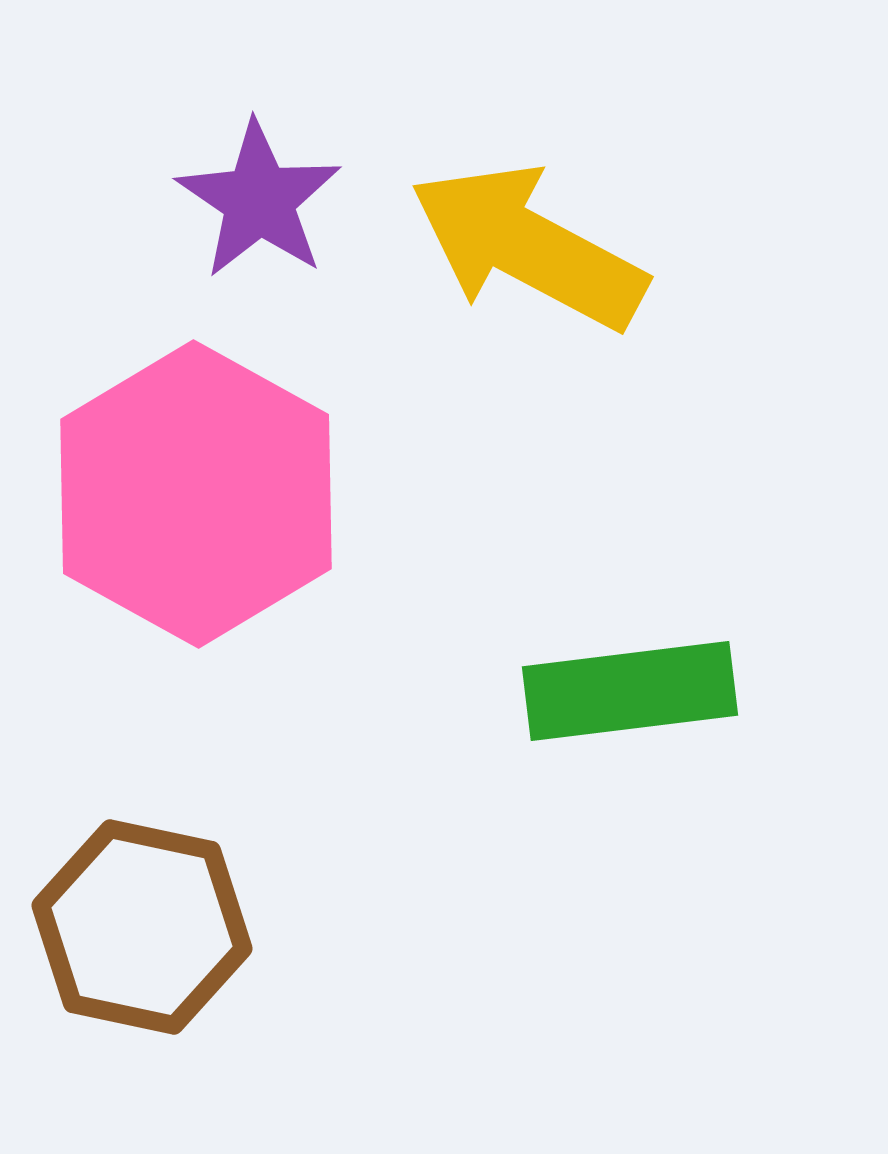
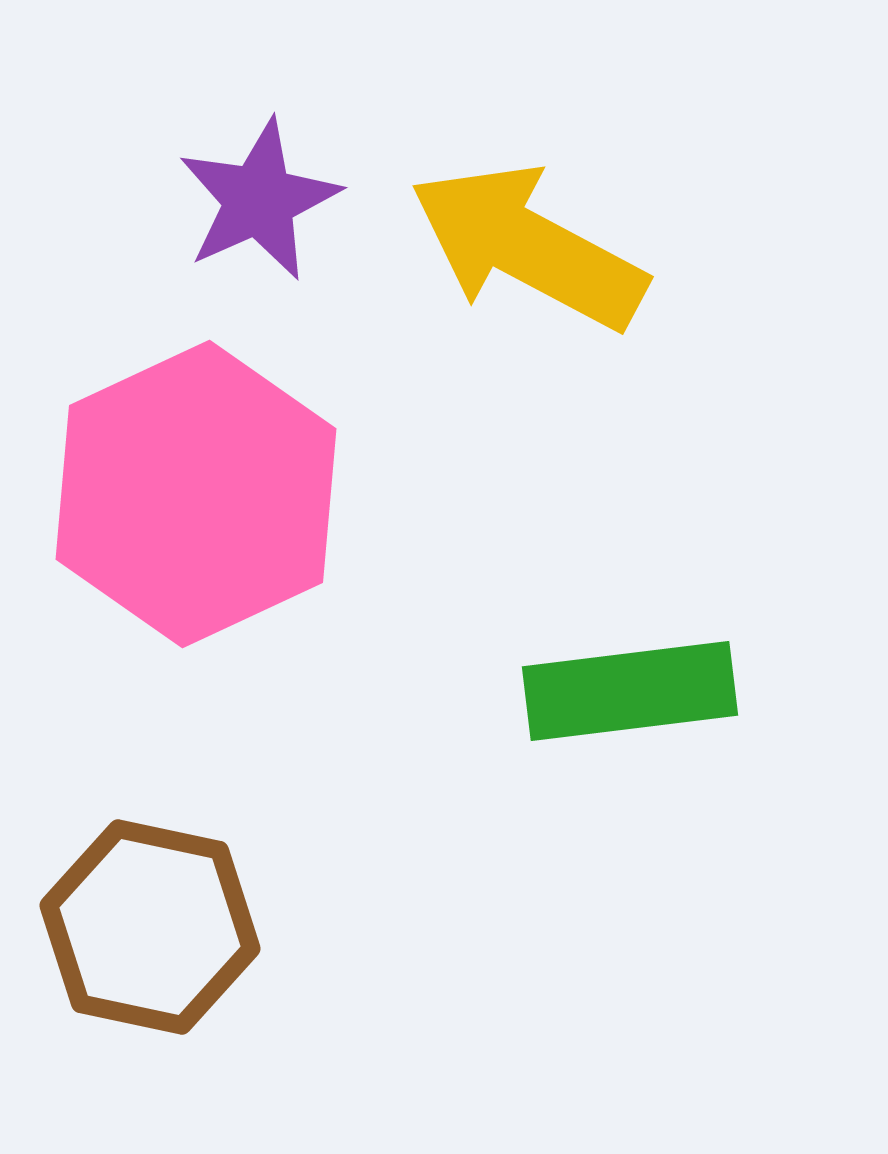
purple star: rotated 14 degrees clockwise
pink hexagon: rotated 6 degrees clockwise
brown hexagon: moved 8 px right
